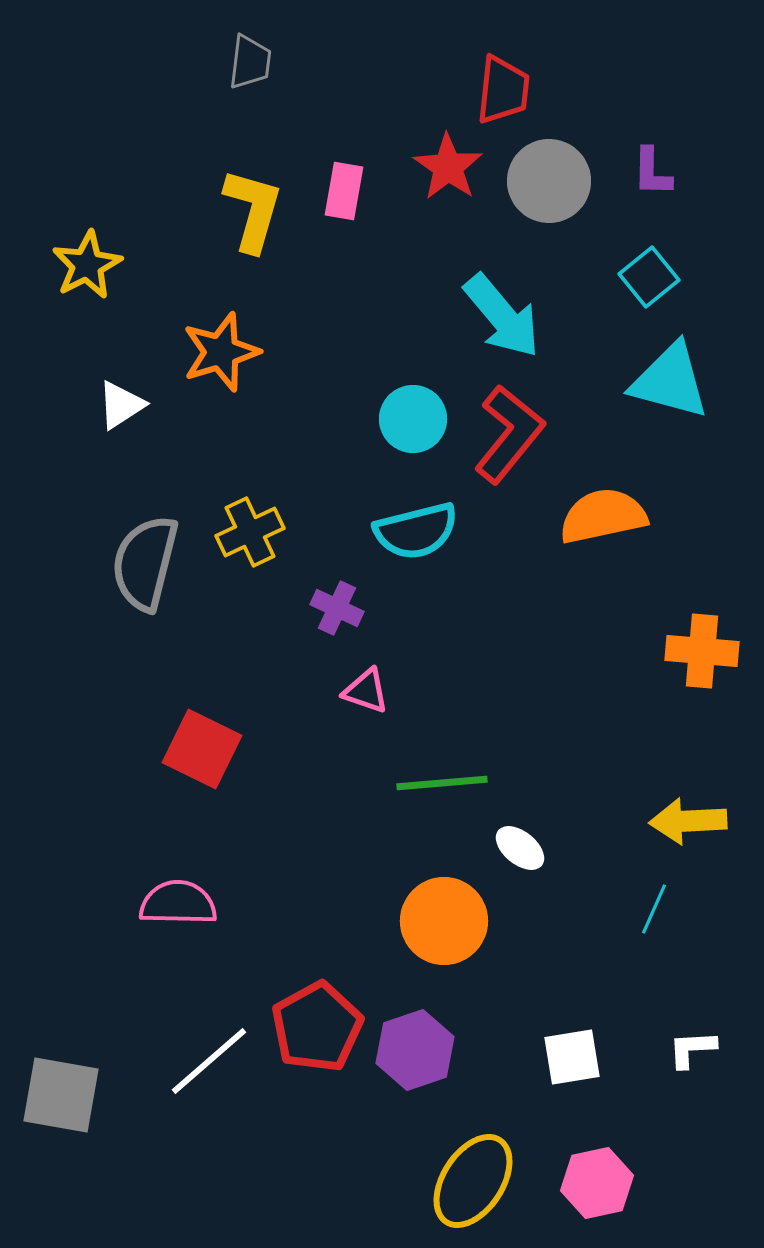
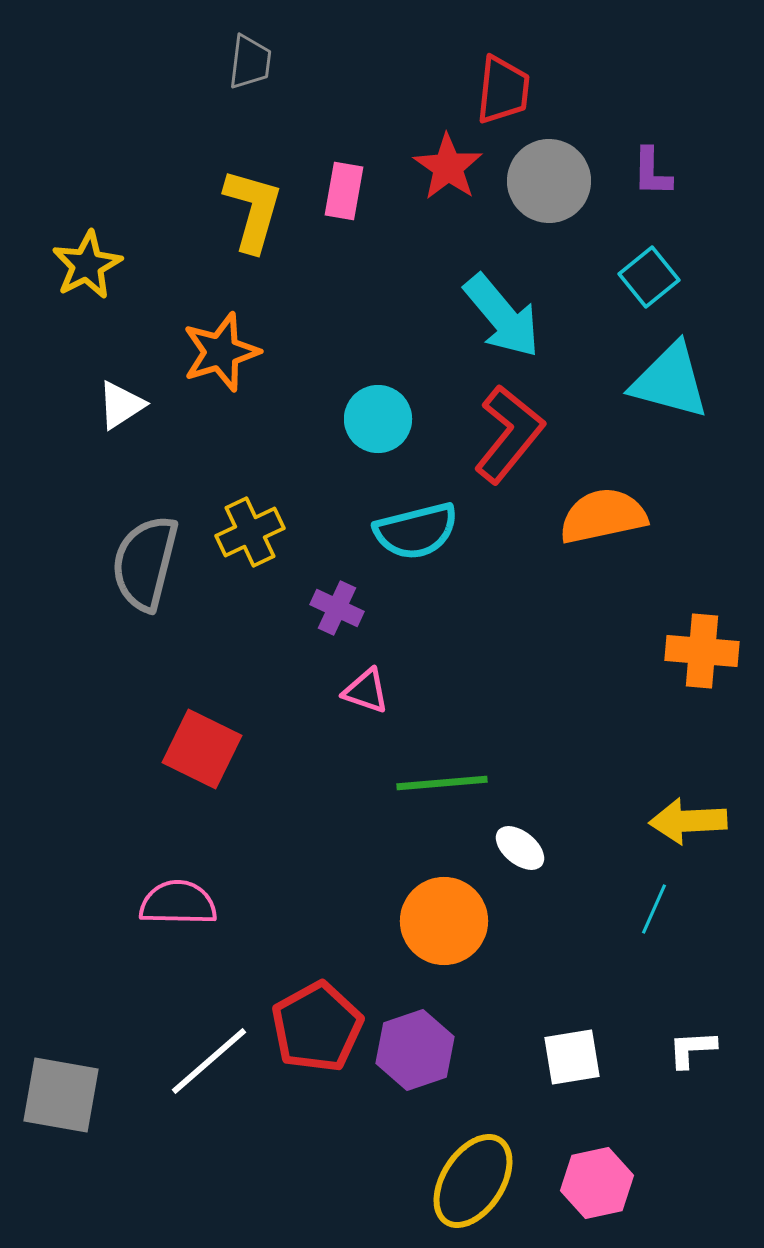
cyan circle: moved 35 px left
